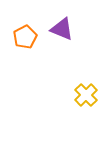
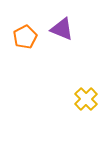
yellow cross: moved 4 px down
